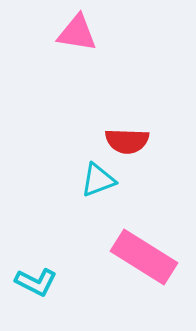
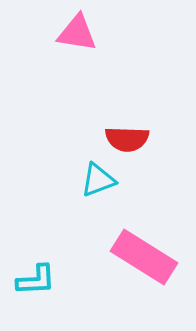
red semicircle: moved 2 px up
cyan L-shape: moved 2 px up; rotated 30 degrees counterclockwise
